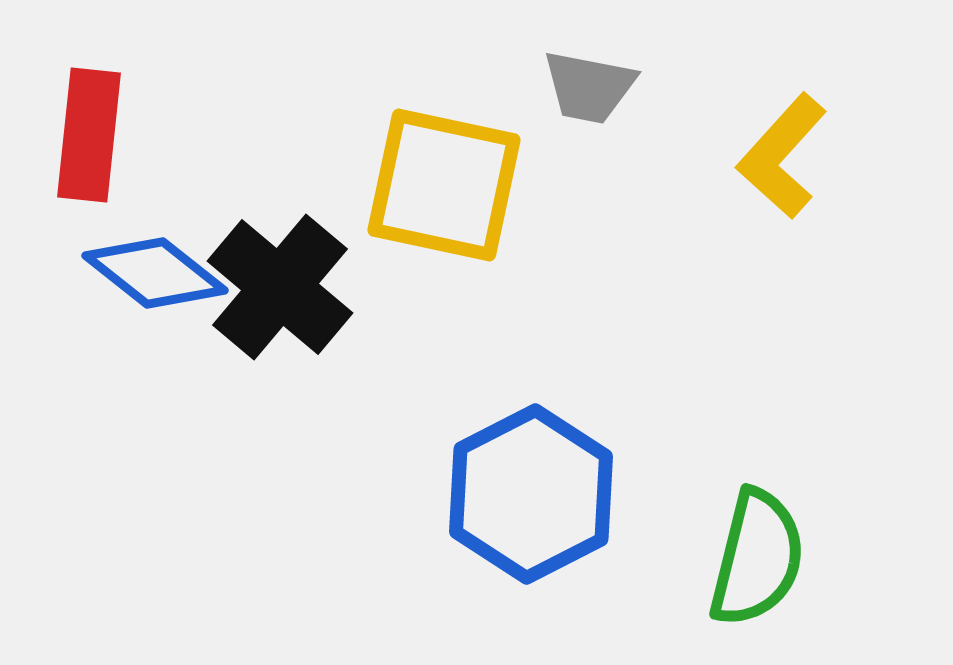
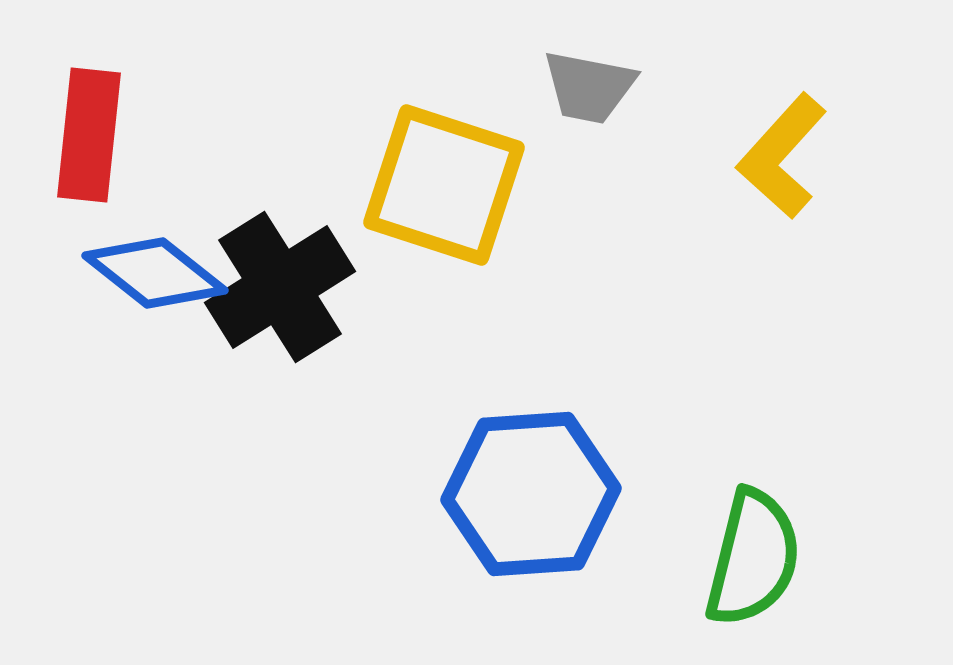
yellow square: rotated 6 degrees clockwise
black cross: rotated 18 degrees clockwise
blue hexagon: rotated 23 degrees clockwise
green semicircle: moved 4 px left
